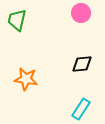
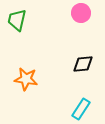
black diamond: moved 1 px right
